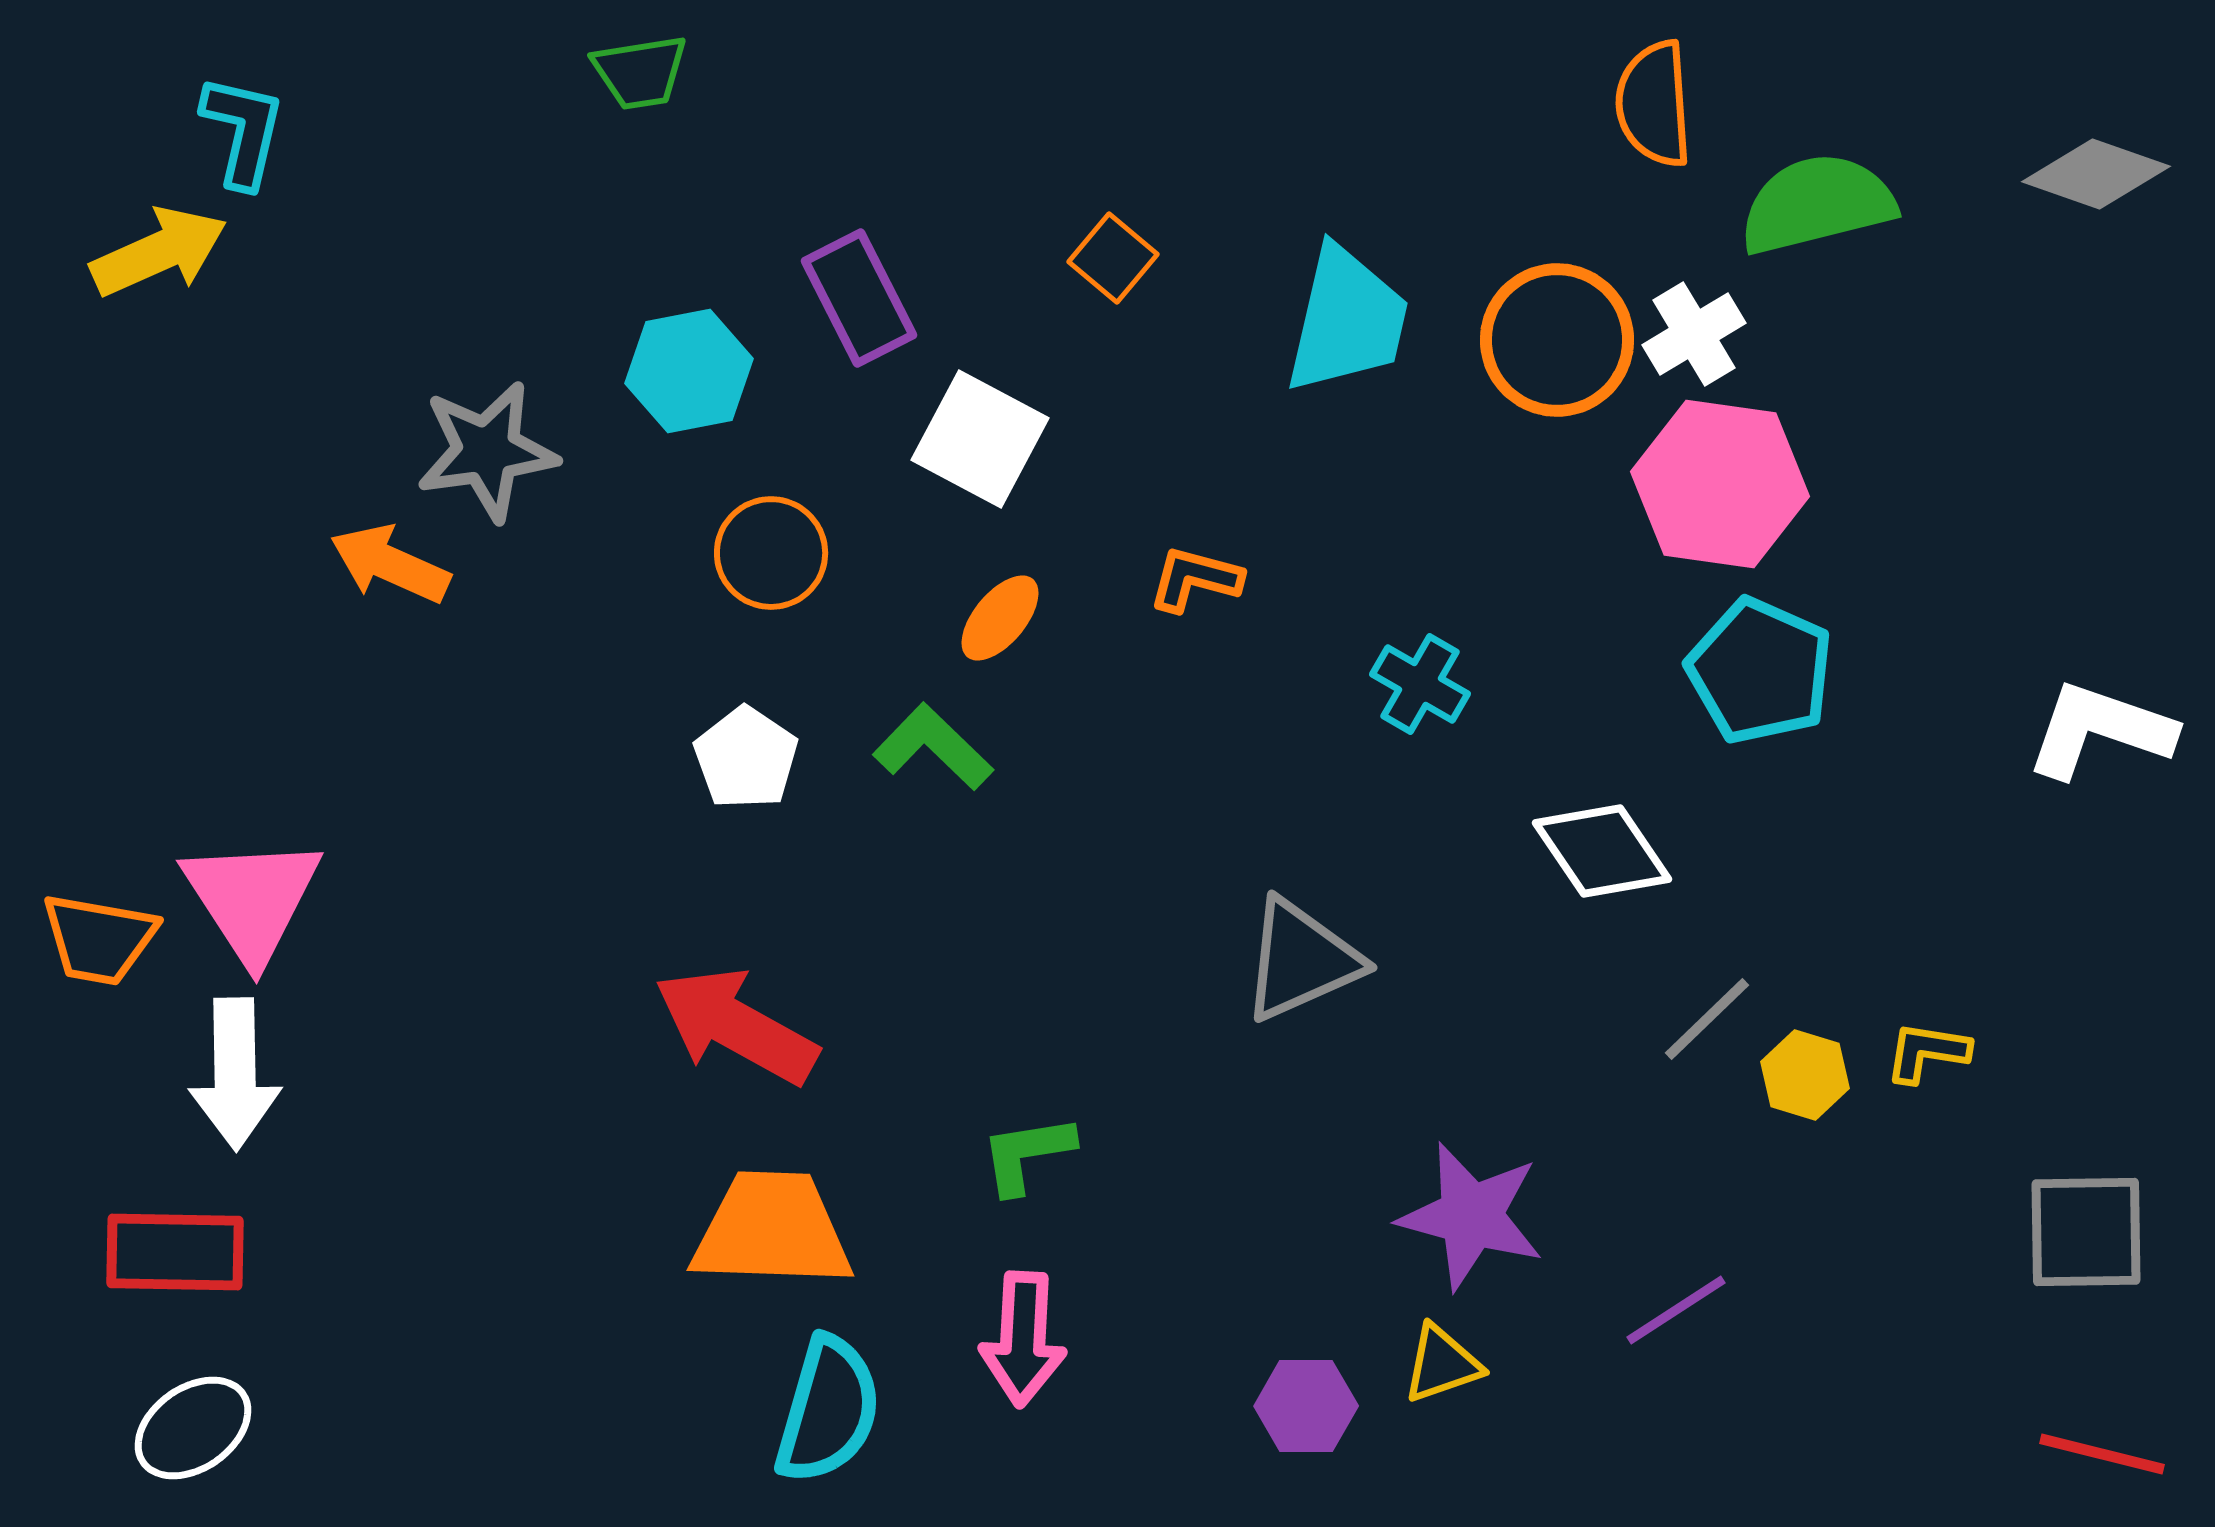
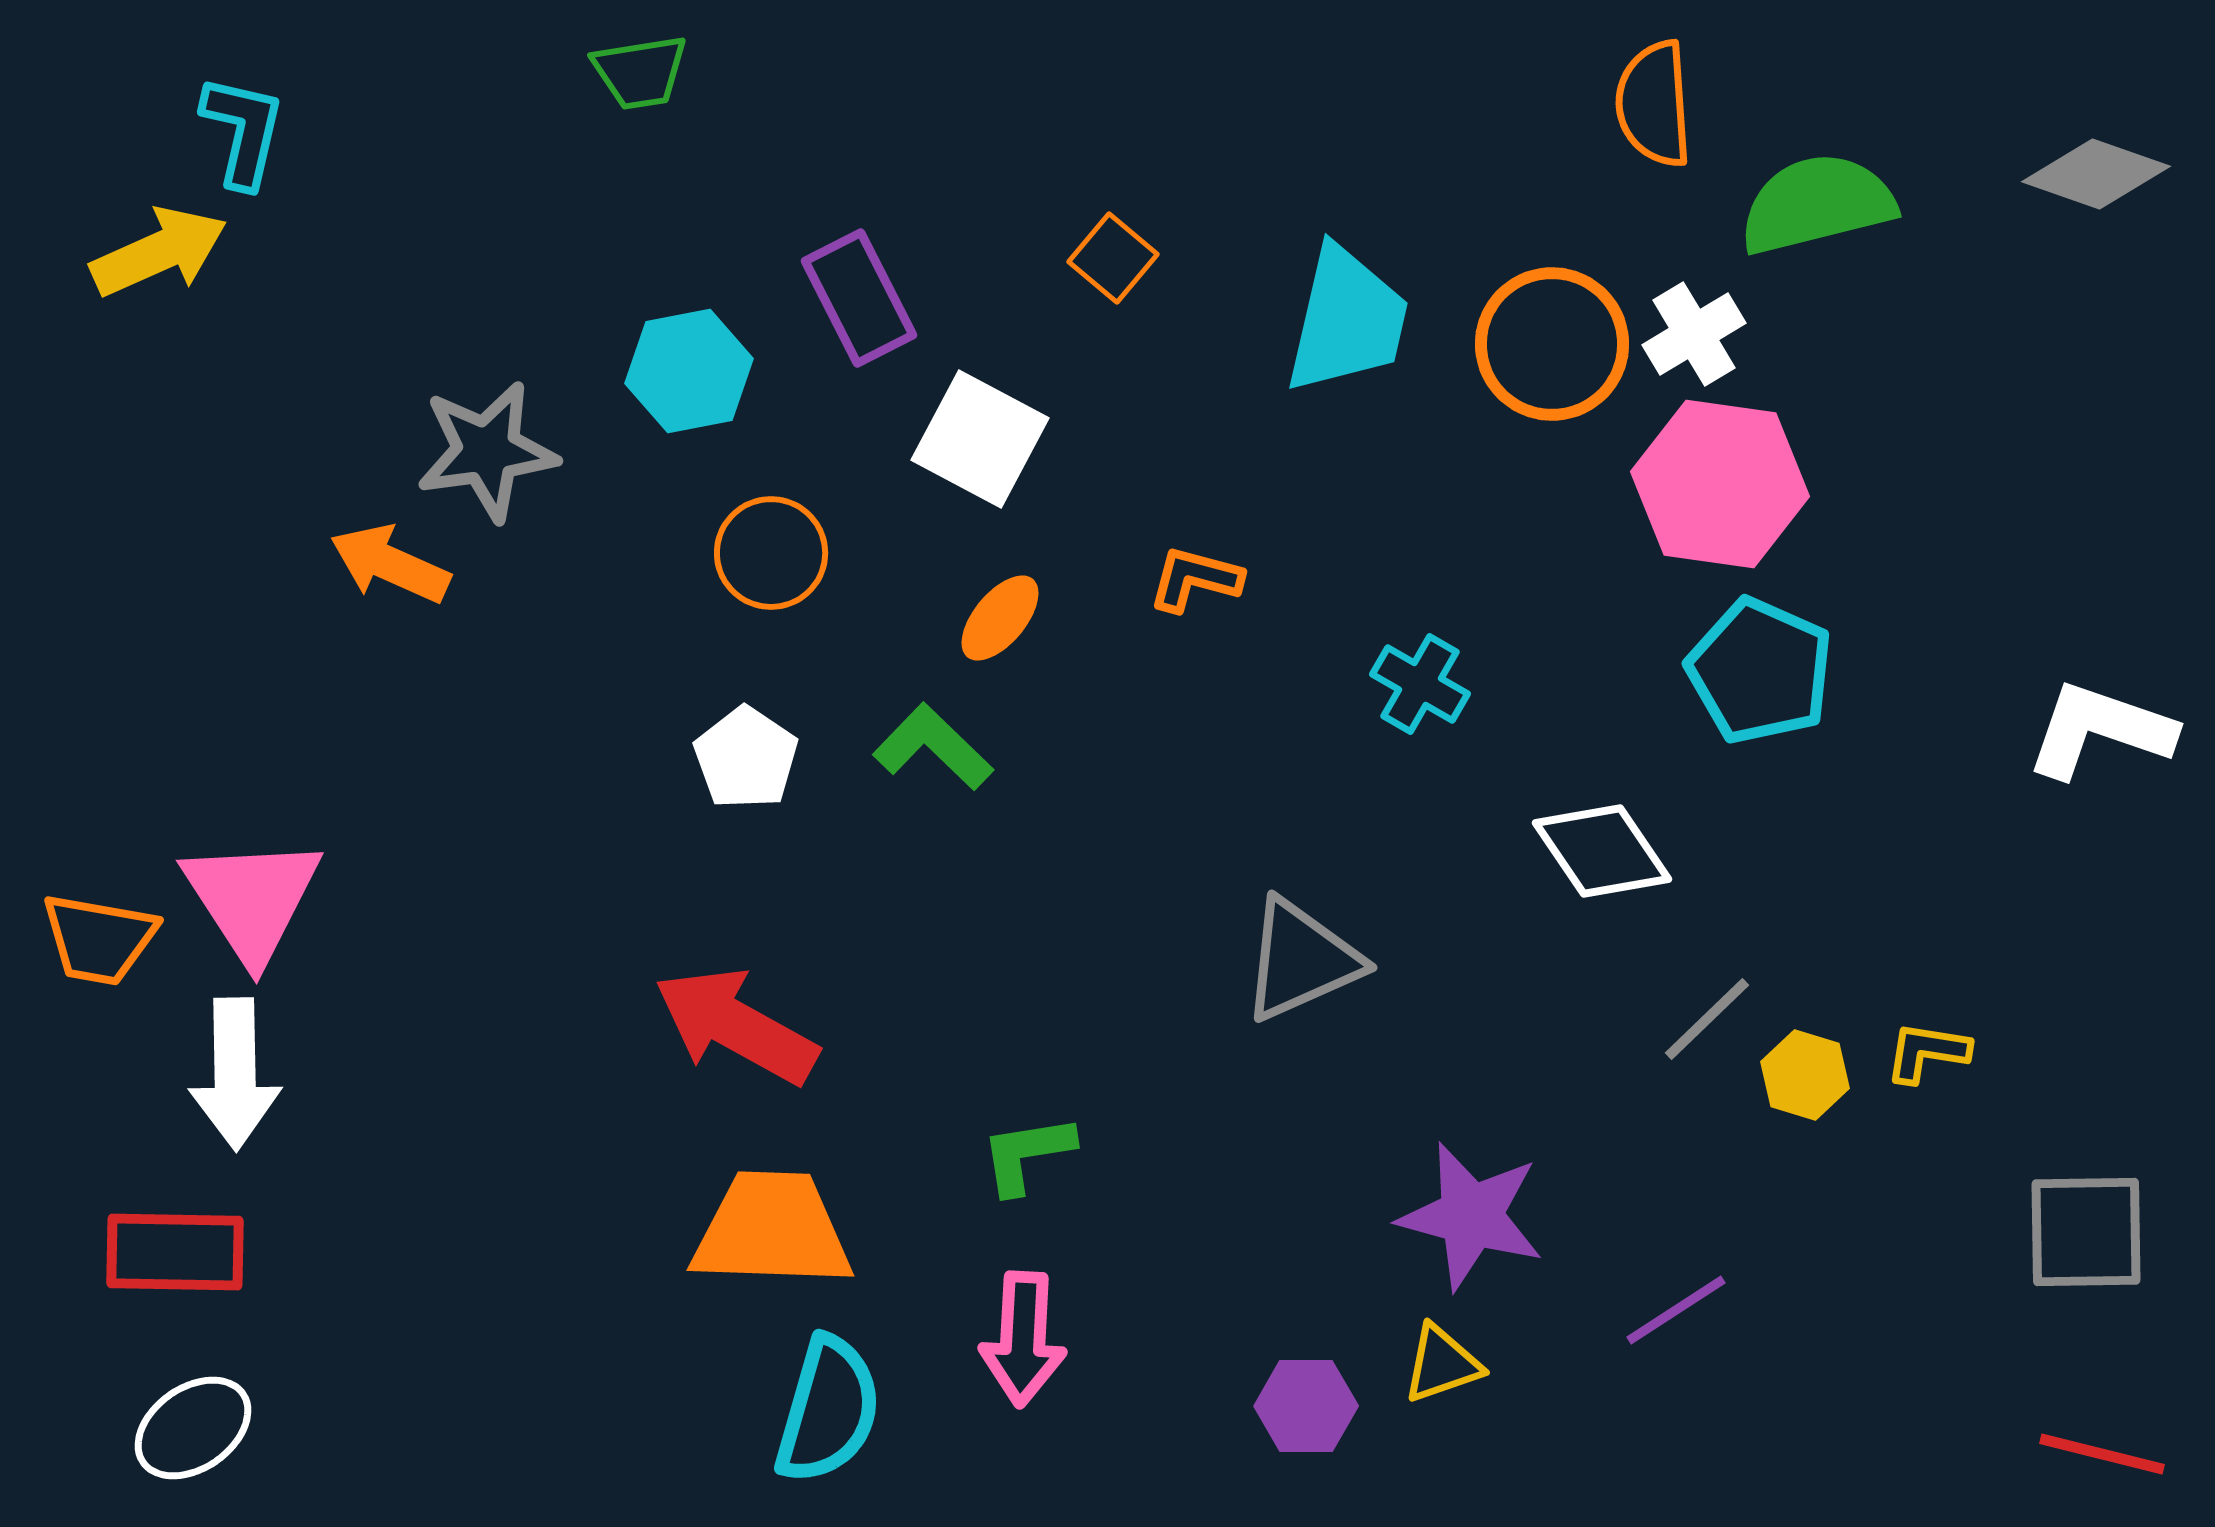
orange circle at (1557, 340): moved 5 px left, 4 px down
